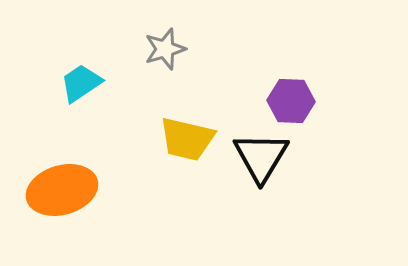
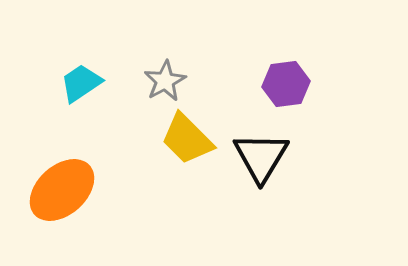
gray star: moved 32 px down; rotated 12 degrees counterclockwise
purple hexagon: moved 5 px left, 17 px up; rotated 9 degrees counterclockwise
yellow trapezoid: rotated 32 degrees clockwise
orange ellipse: rotated 26 degrees counterclockwise
